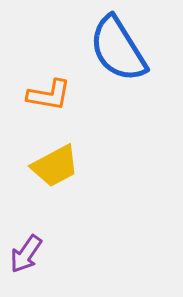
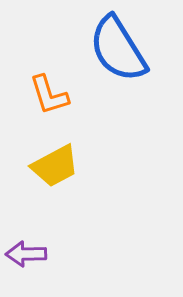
orange L-shape: rotated 63 degrees clockwise
purple arrow: rotated 54 degrees clockwise
